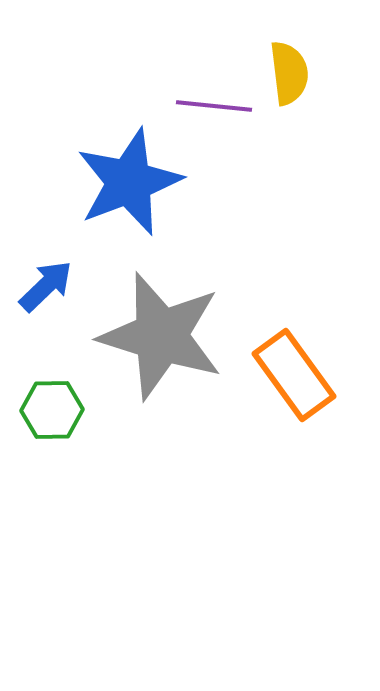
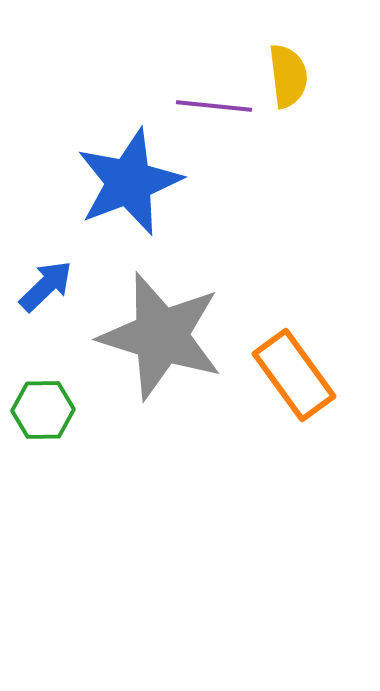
yellow semicircle: moved 1 px left, 3 px down
green hexagon: moved 9 px left
